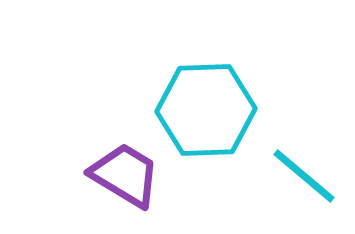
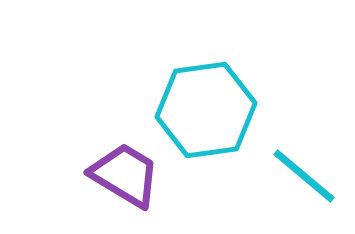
cyan hexagon: rotated 6 degrees counterclockwise
